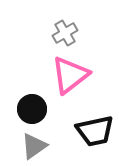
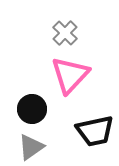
gray cross: rotated 15 degrees counterclockwise
pink triangle: rotated 9 degrees counterclockwise
gray triangle: moved 3 px left, 1 px down
